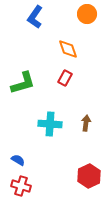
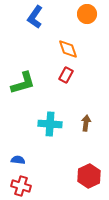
red rectangle: moved 1 px right, 3 px up
blue semicircle: rotated 24 degrees counterclockwise
